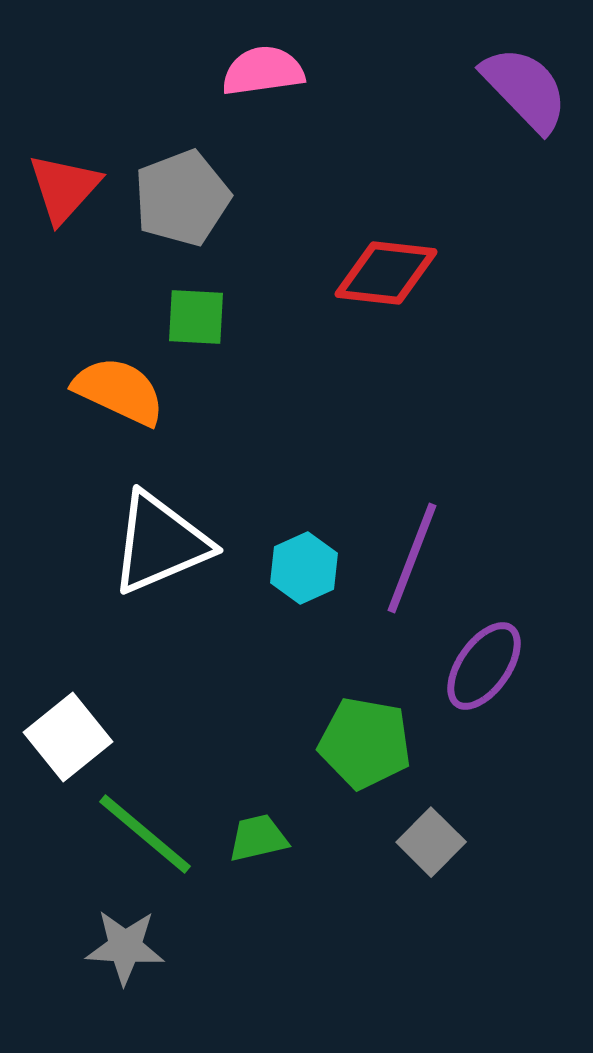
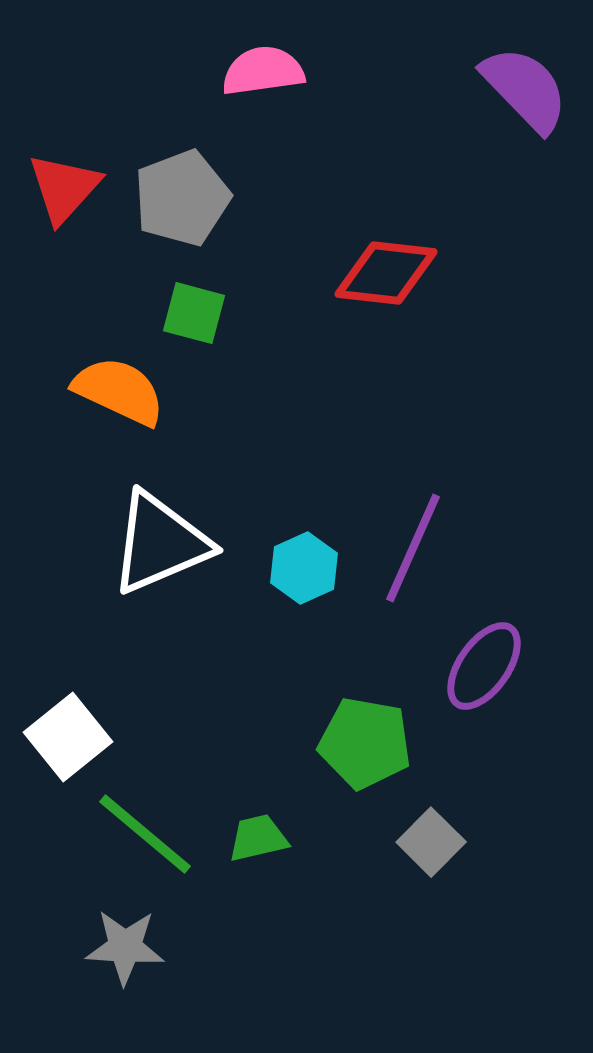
green square: moved 2 px left, 4 px up; rotated 12 degrees clockwise
purple line: moved 1 px right, 10 px up; rotated 3 degrees clockwise
